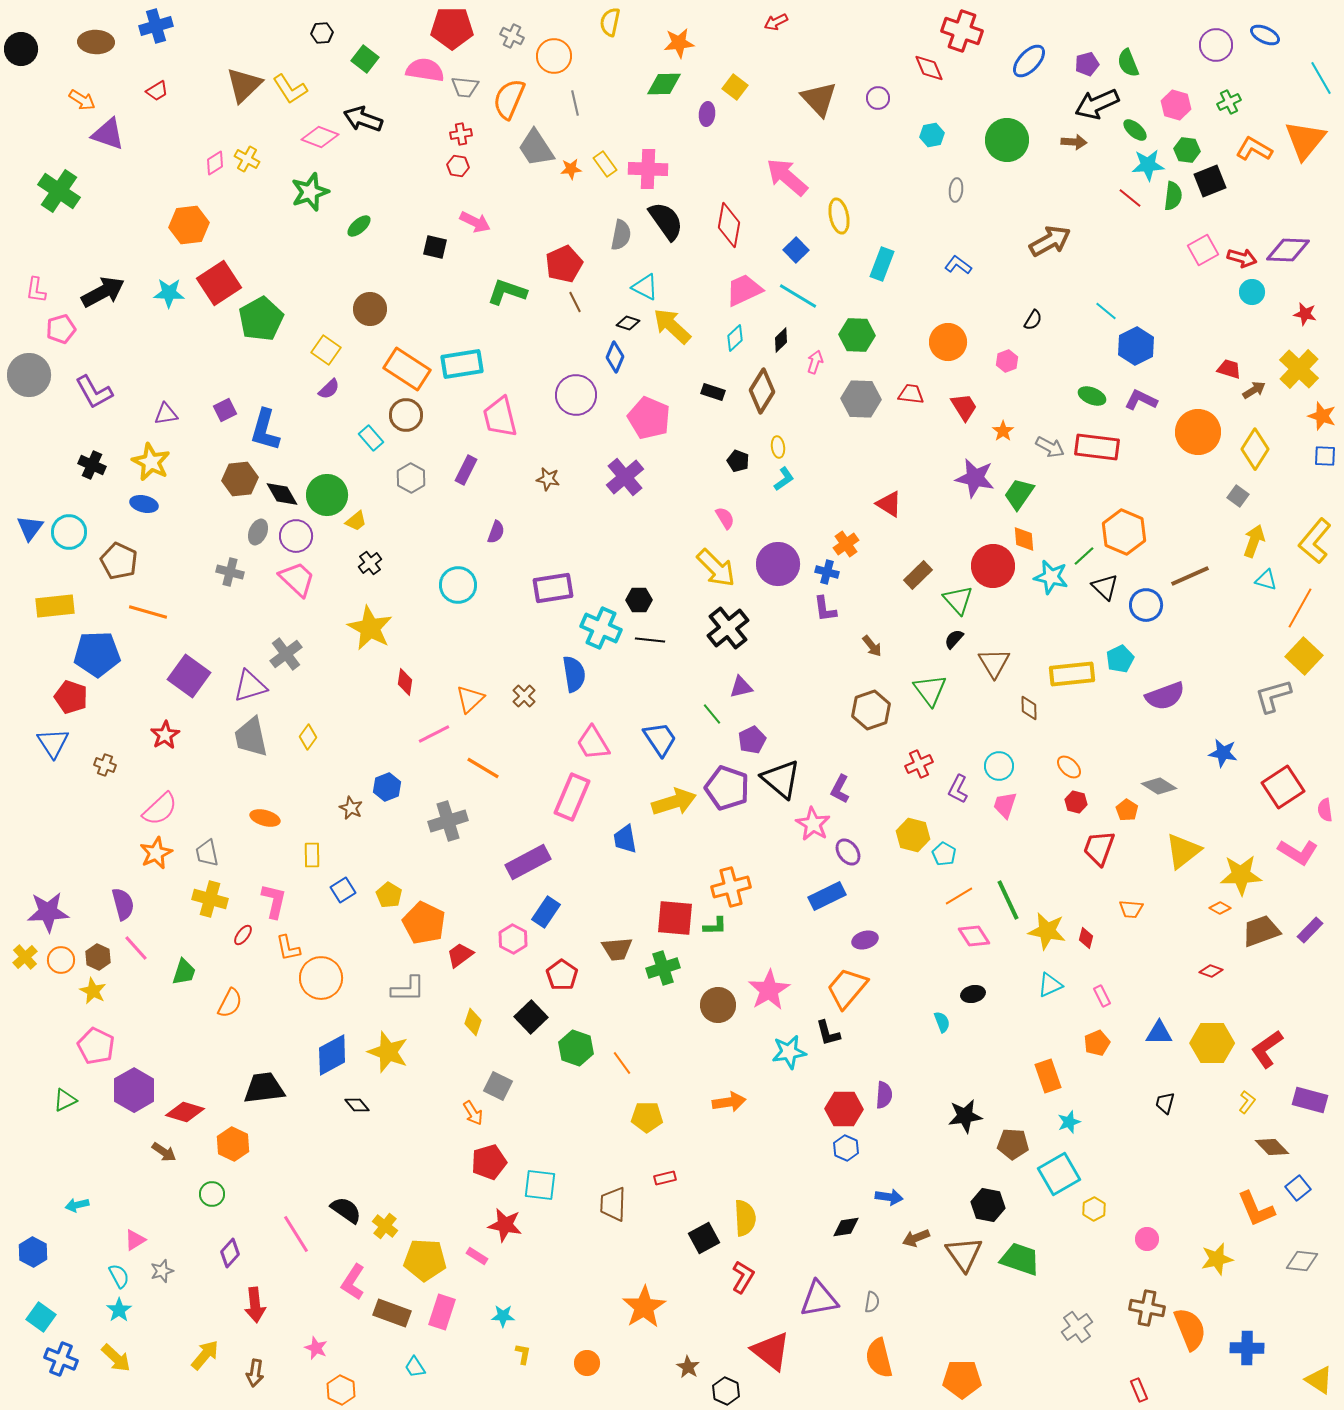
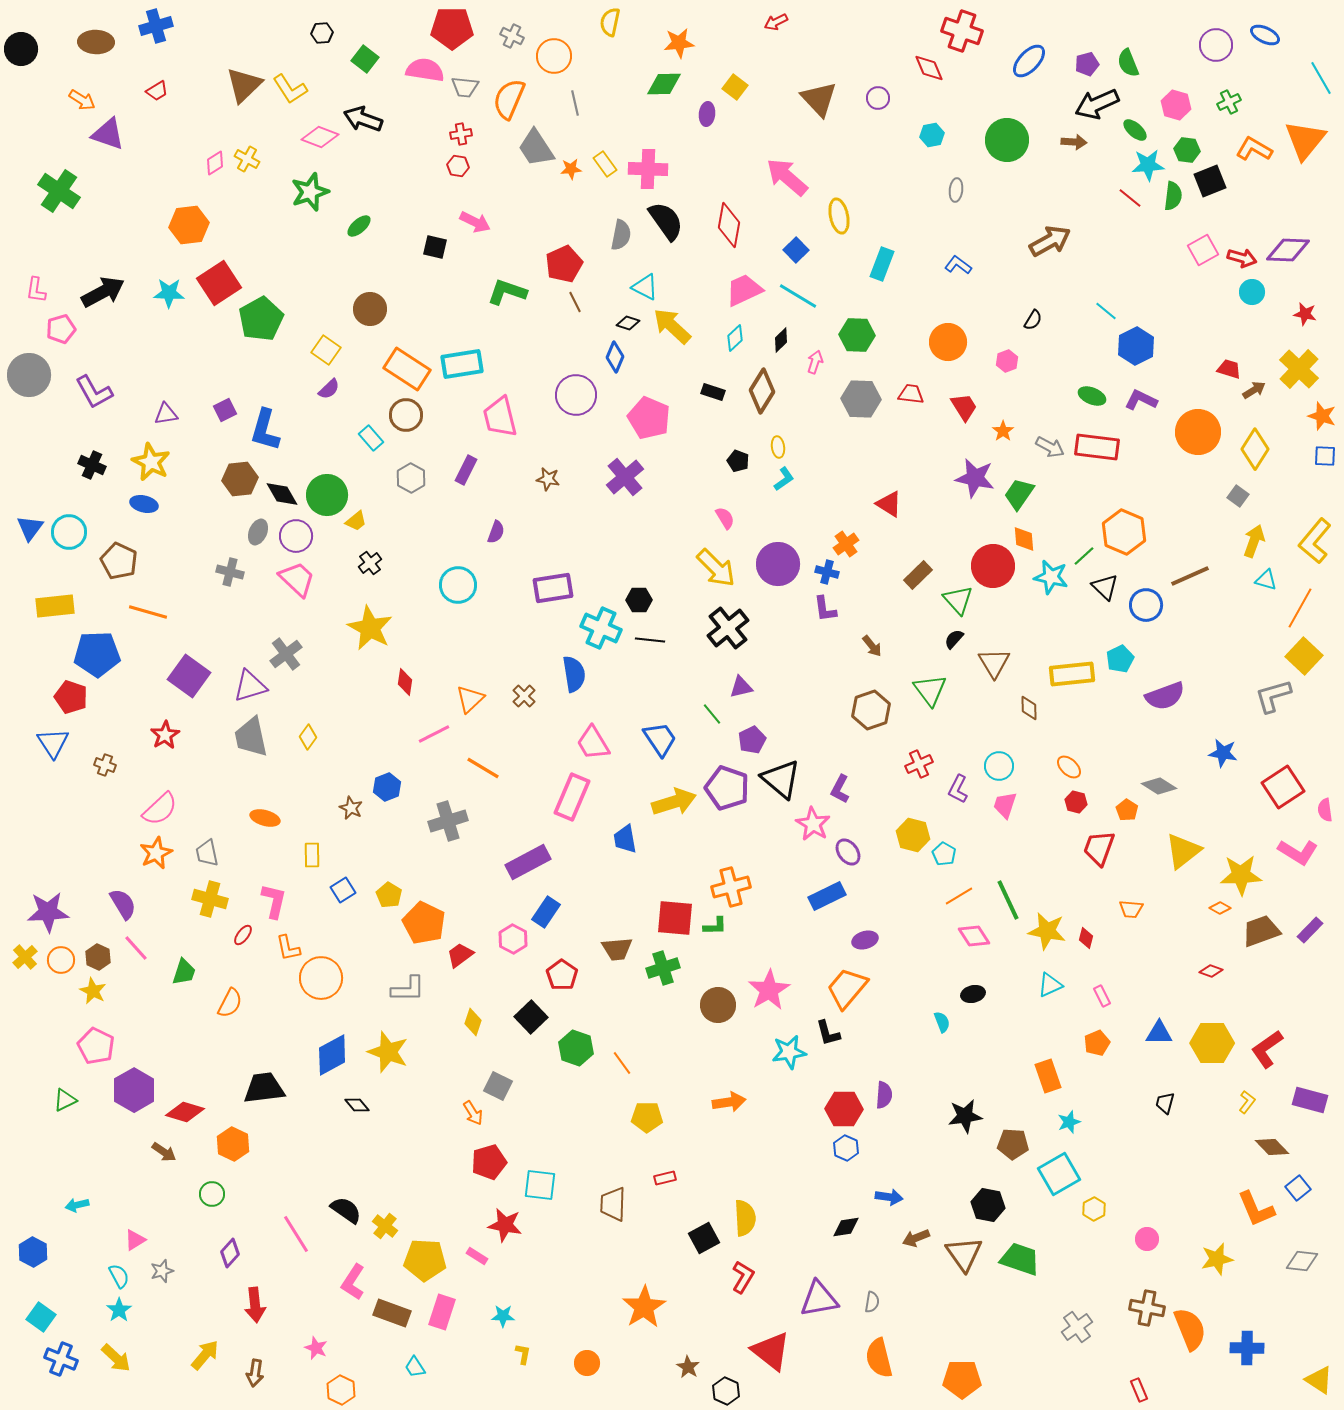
purple semicircle at (123, 904): rotated 16 degrees counterclockwise
